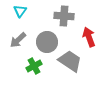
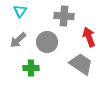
gray trapezoid: moved 11 px right, 3 px down
green cross: moved 3 px left, 2 px down; rotated 28 degrees clockwise
